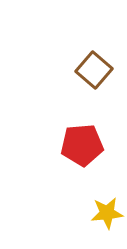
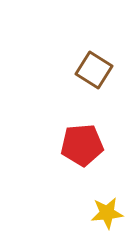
brown square: rotated 9 degrees counterclockwise
